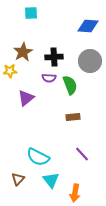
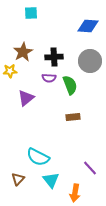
purple line: moved 8 px right, 14 px down
